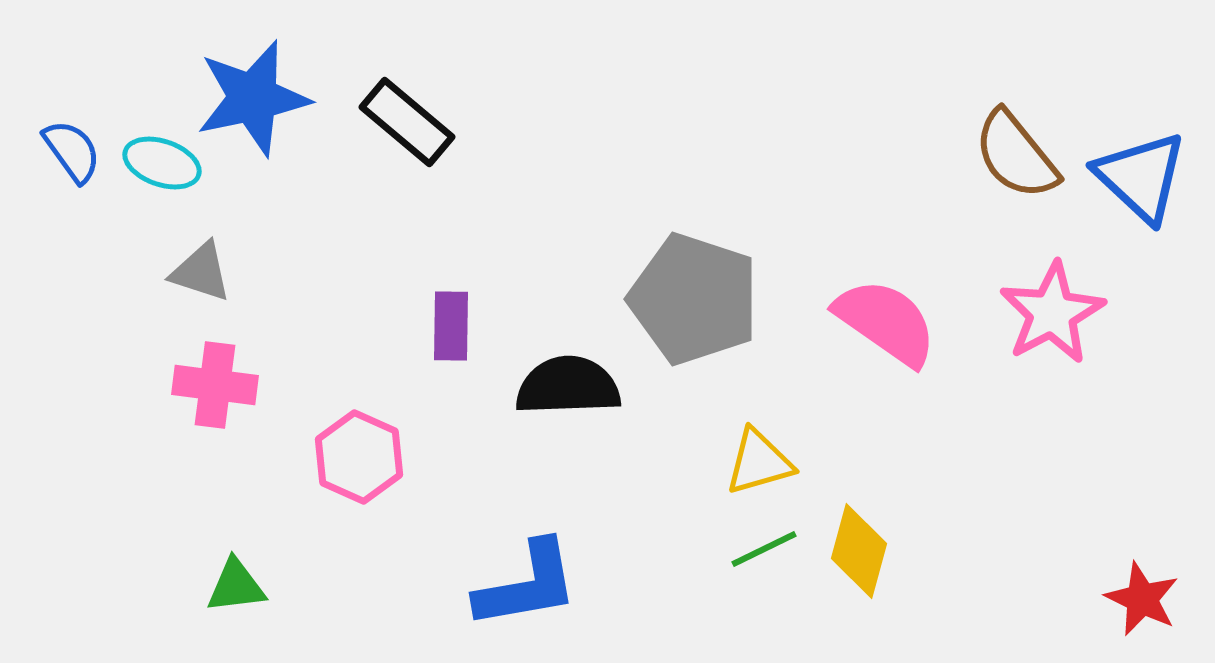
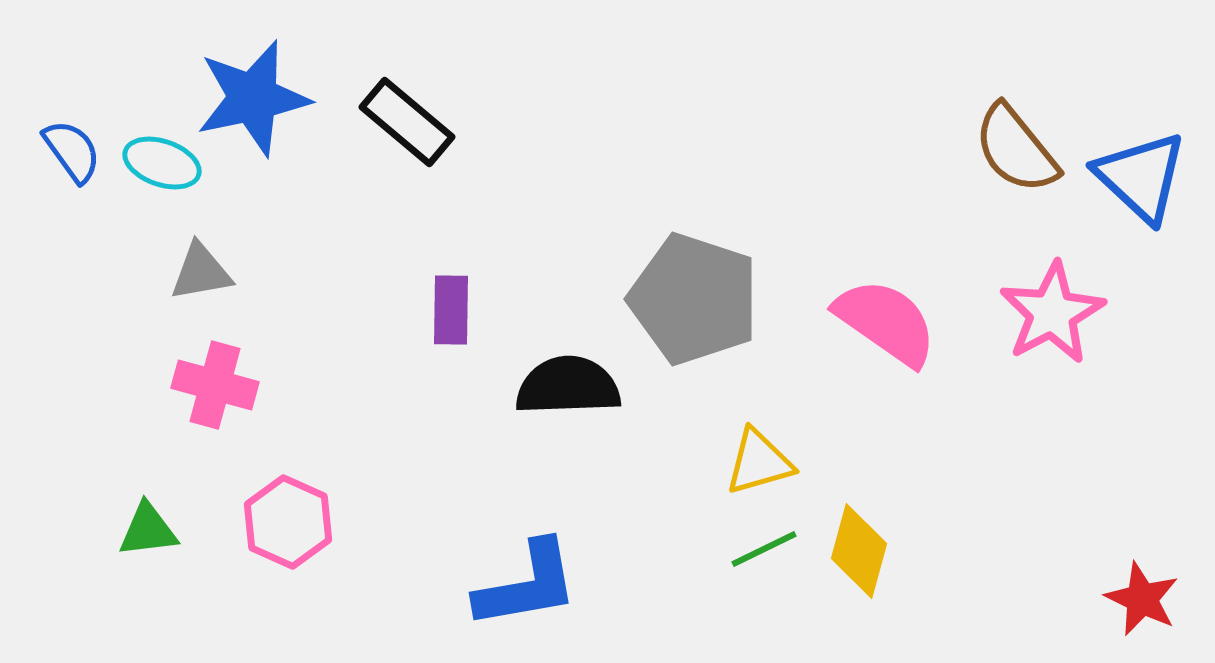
brown semicircle: moved 6 px up
gray triangle: rotated 28 degrees counterclockwise
purple rectangle: moved 16 px up
pink cross: rotated 8 degrees clockwise
pink hexagon: moved 71 px left, 65 px down
green triangle: moved 88 px left, 56 px up
